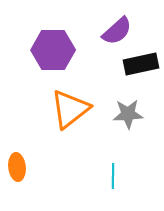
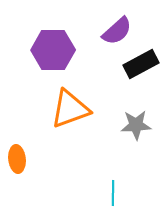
black rectangle: rotated 16 degrees counterclockwise
orange triangle: rotated 18 degrees clockwise
gray star: moved 8 px right, 11 px down
orange ellipse: moved 8 px up
cyan line: moved 17 px down
